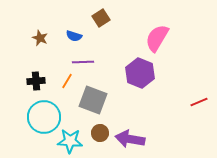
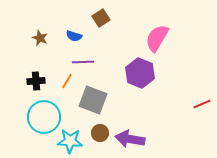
red line: moved 3 px right, 2 px down
